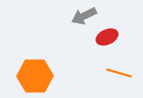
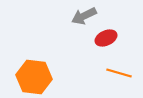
red ellipse: moved 1 px left, 1 px down
orange hexagon: moved 1 px left, 1 px down; rotated 8 degrees clockwise
